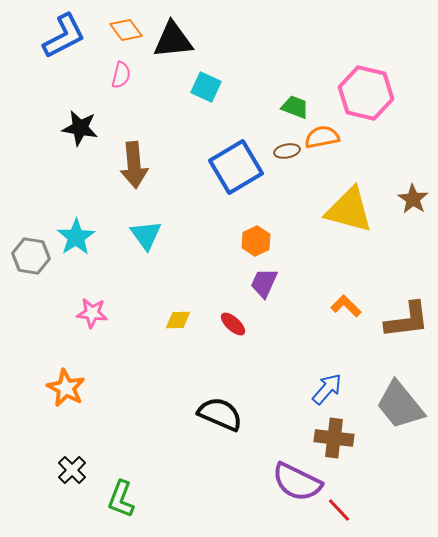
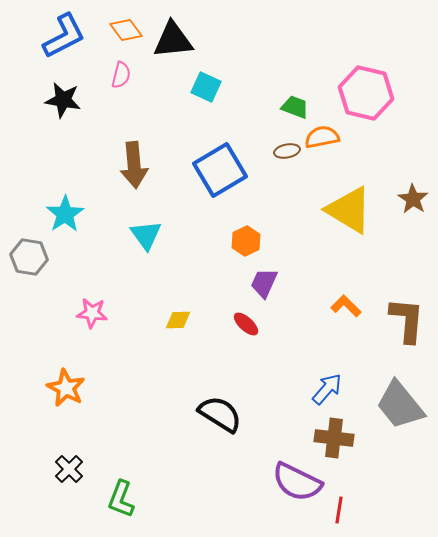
black star: moved 17 px left, 28 px up
blue square: moved 16 px left, 3 px down
yellow triangle: rotated 16 degrees clockwise
cyan star: moved 11 px left, 23 px up
orange hexagon: moved 10 px left
gray hexagon: moved 2 px left, 1 px down
brown L-shape: rotated 78 degrees counterclockwise
red ellipse: moved 13 px right
black semicircle: rotated 9 degrees clockwise
black cross: moved 3 px left, 1 px up
red line: rotated 52 degrees clockwise
